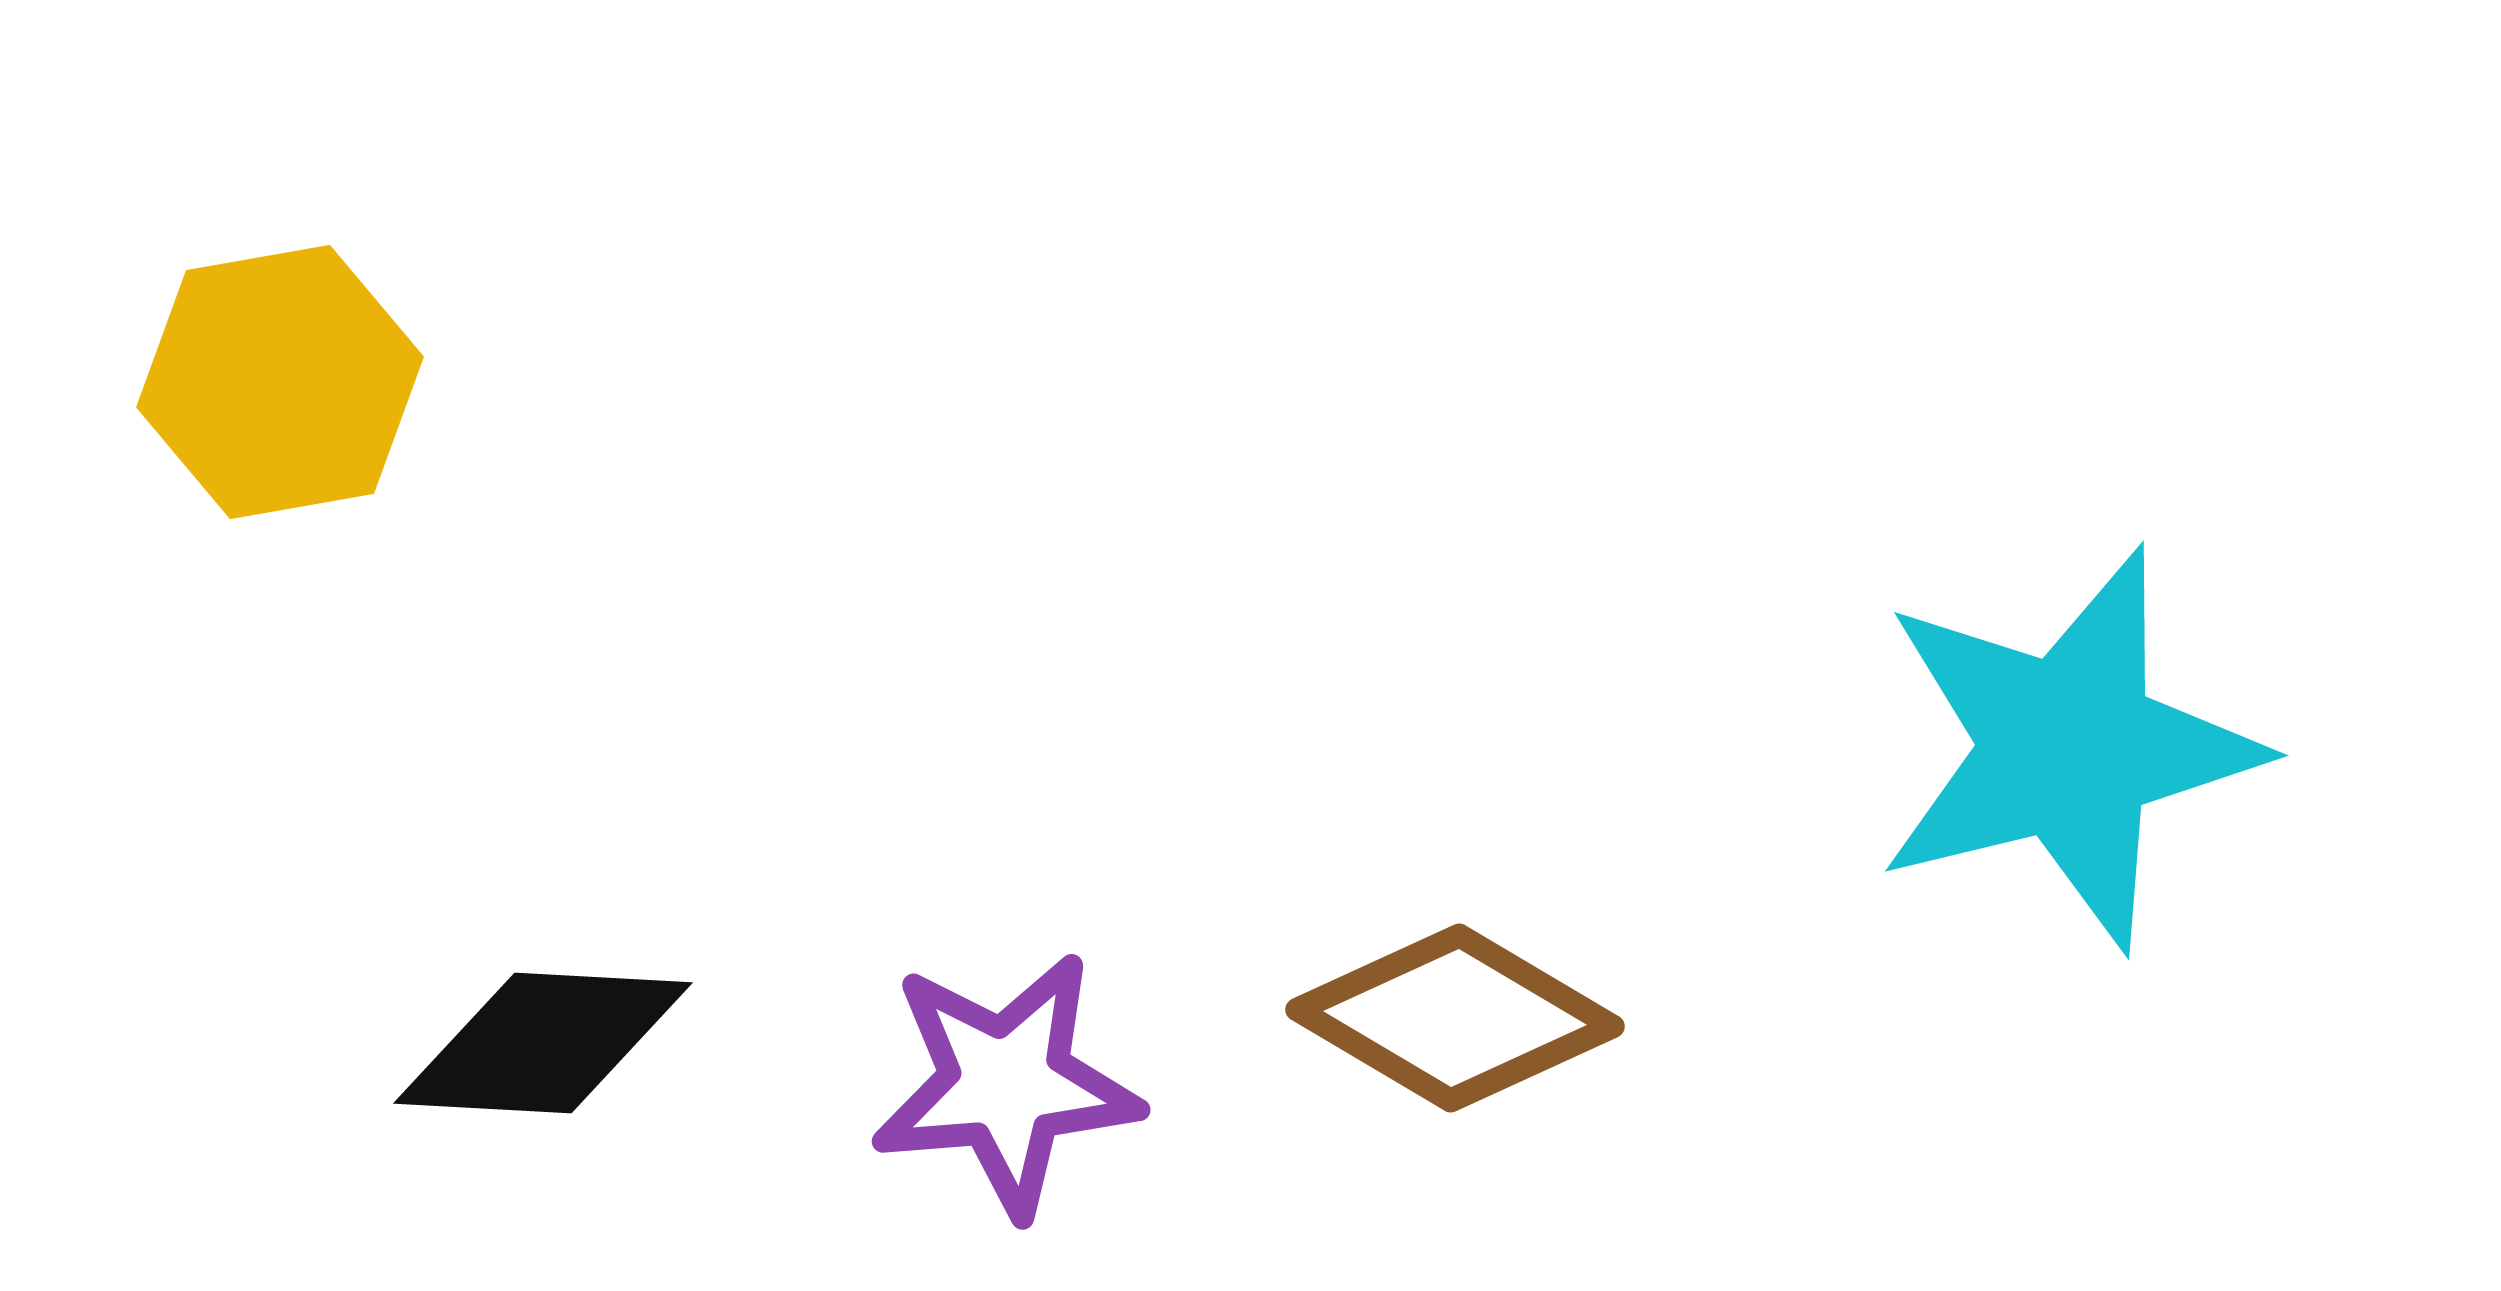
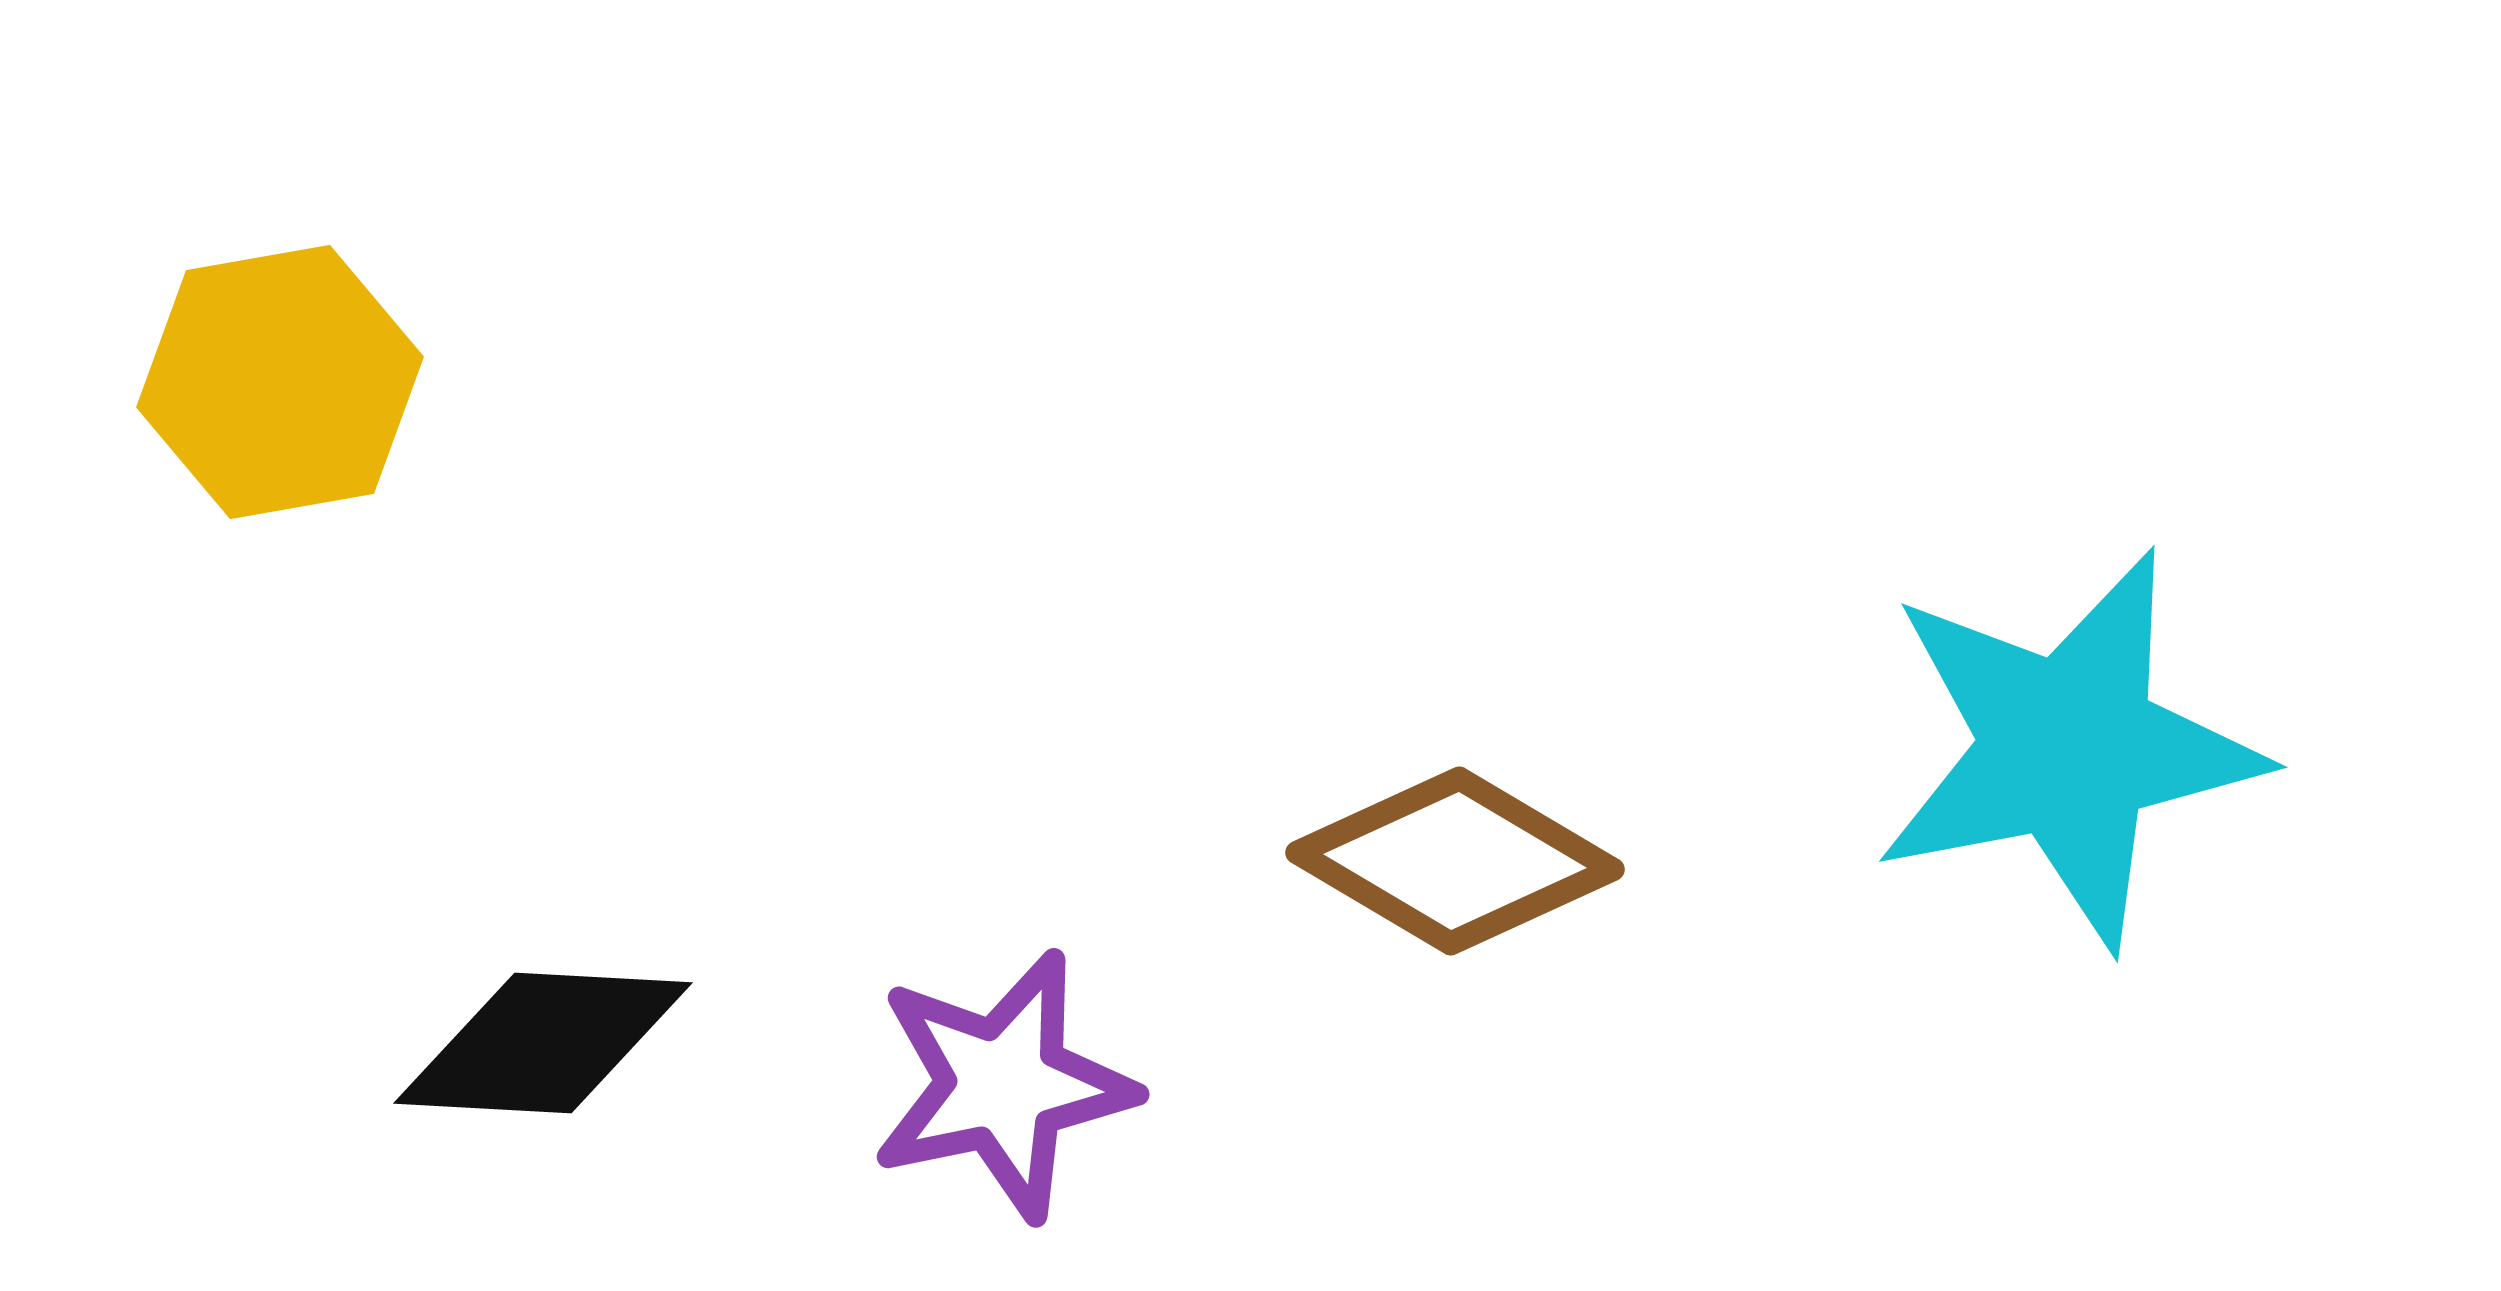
cyan star: rotated 3 degrees clockwise
brown diamond: moved 157 px up
purple star: moved 3 px left, 1 px down; rotated 7 degrees counterclockwise
